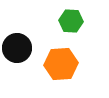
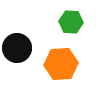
green hexagon: moved 1 px down
